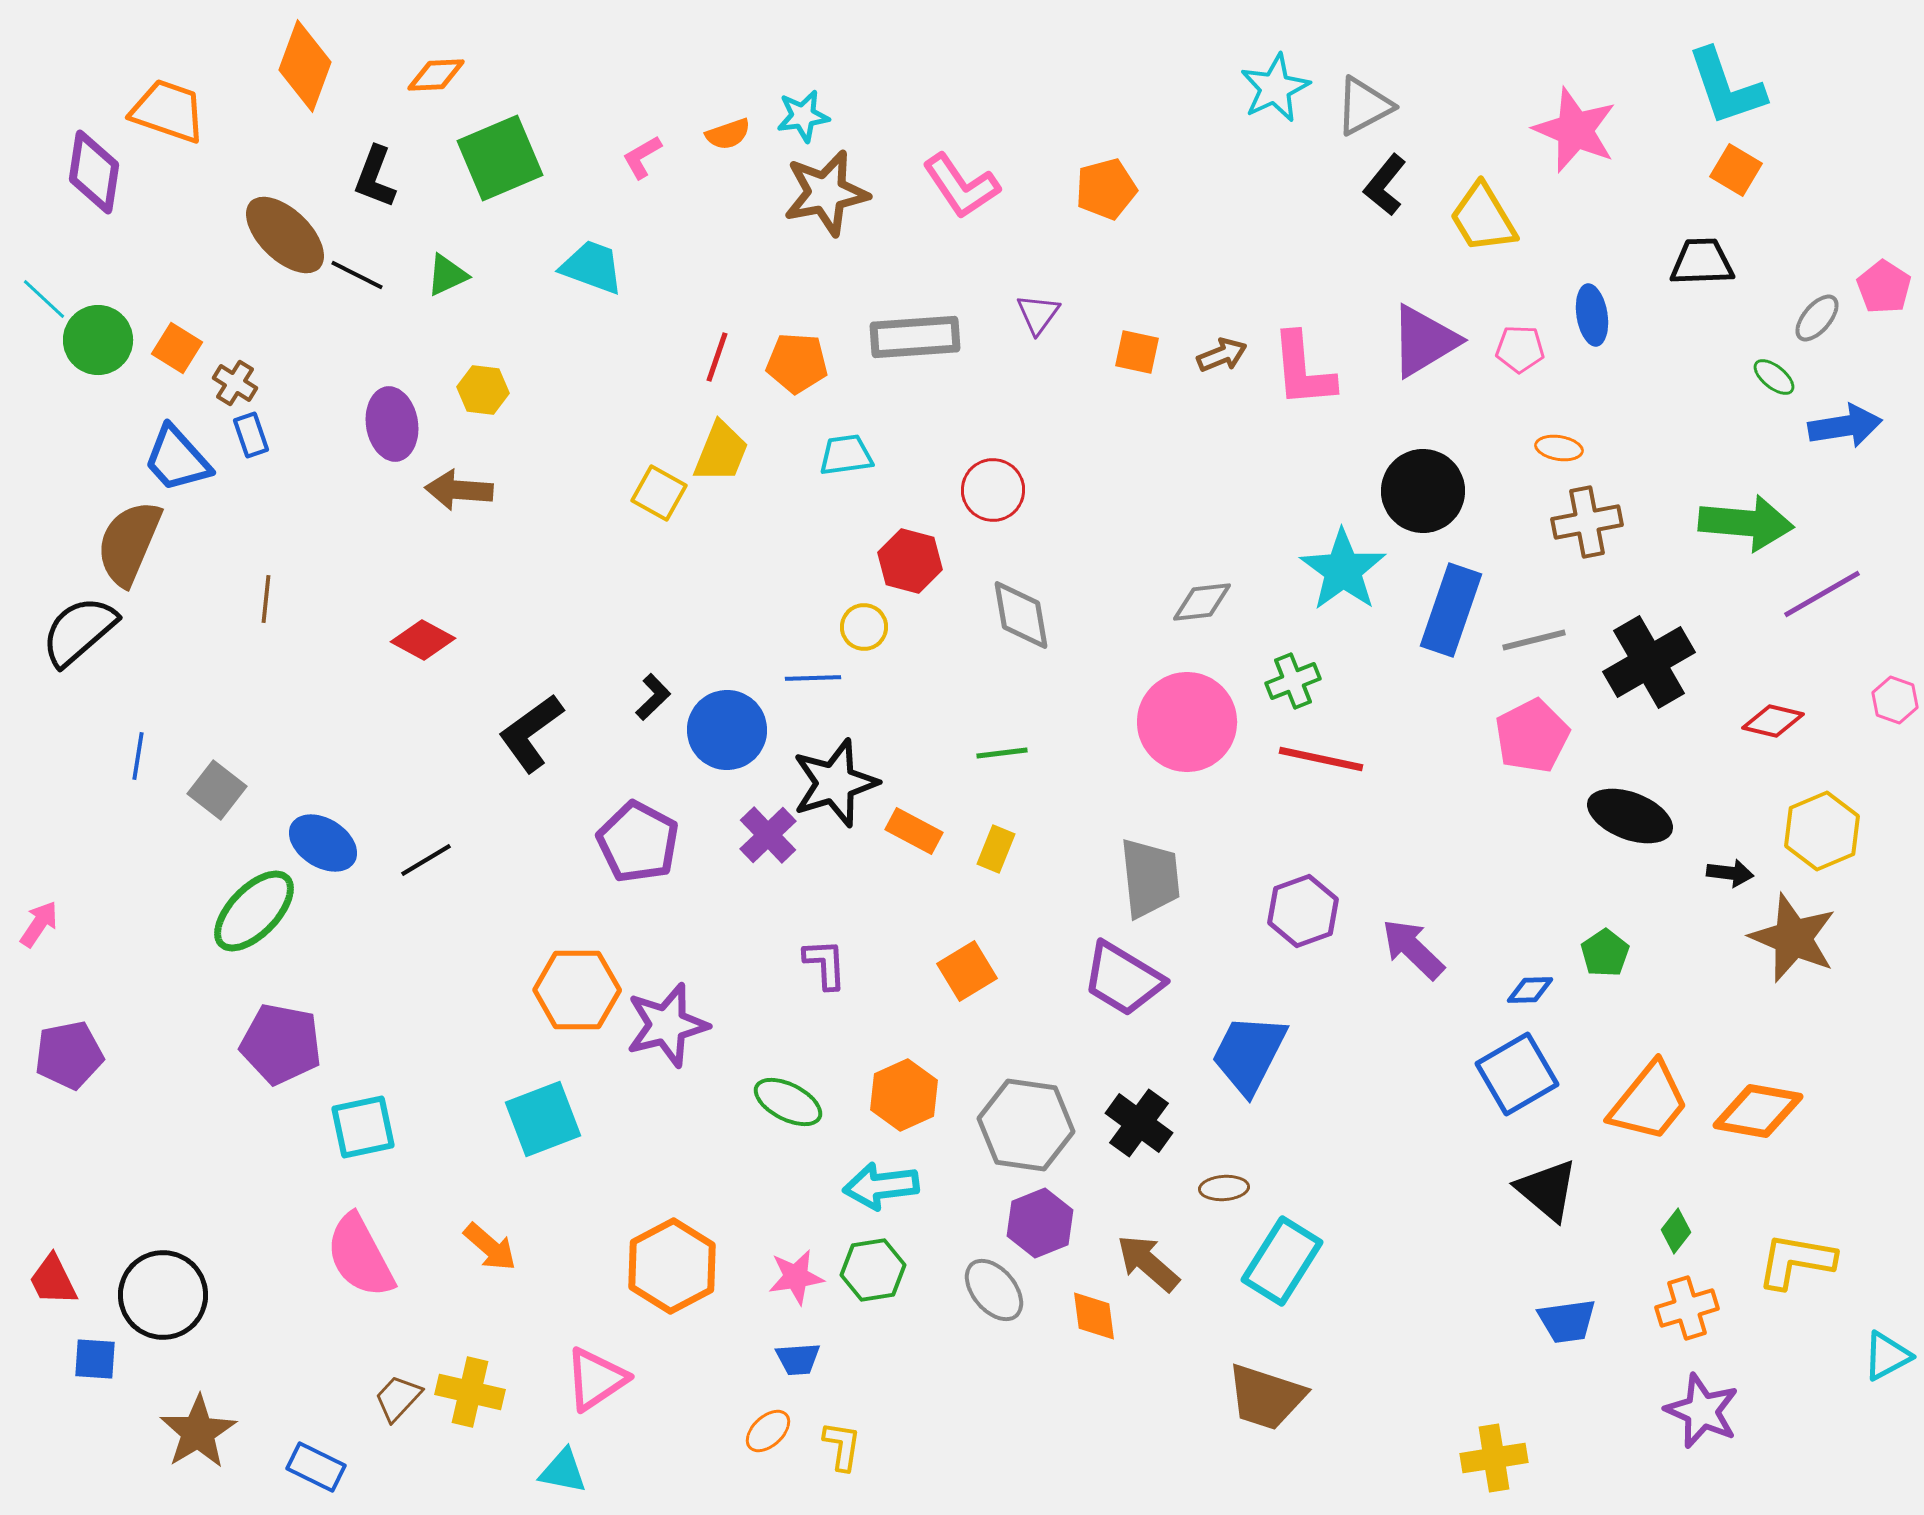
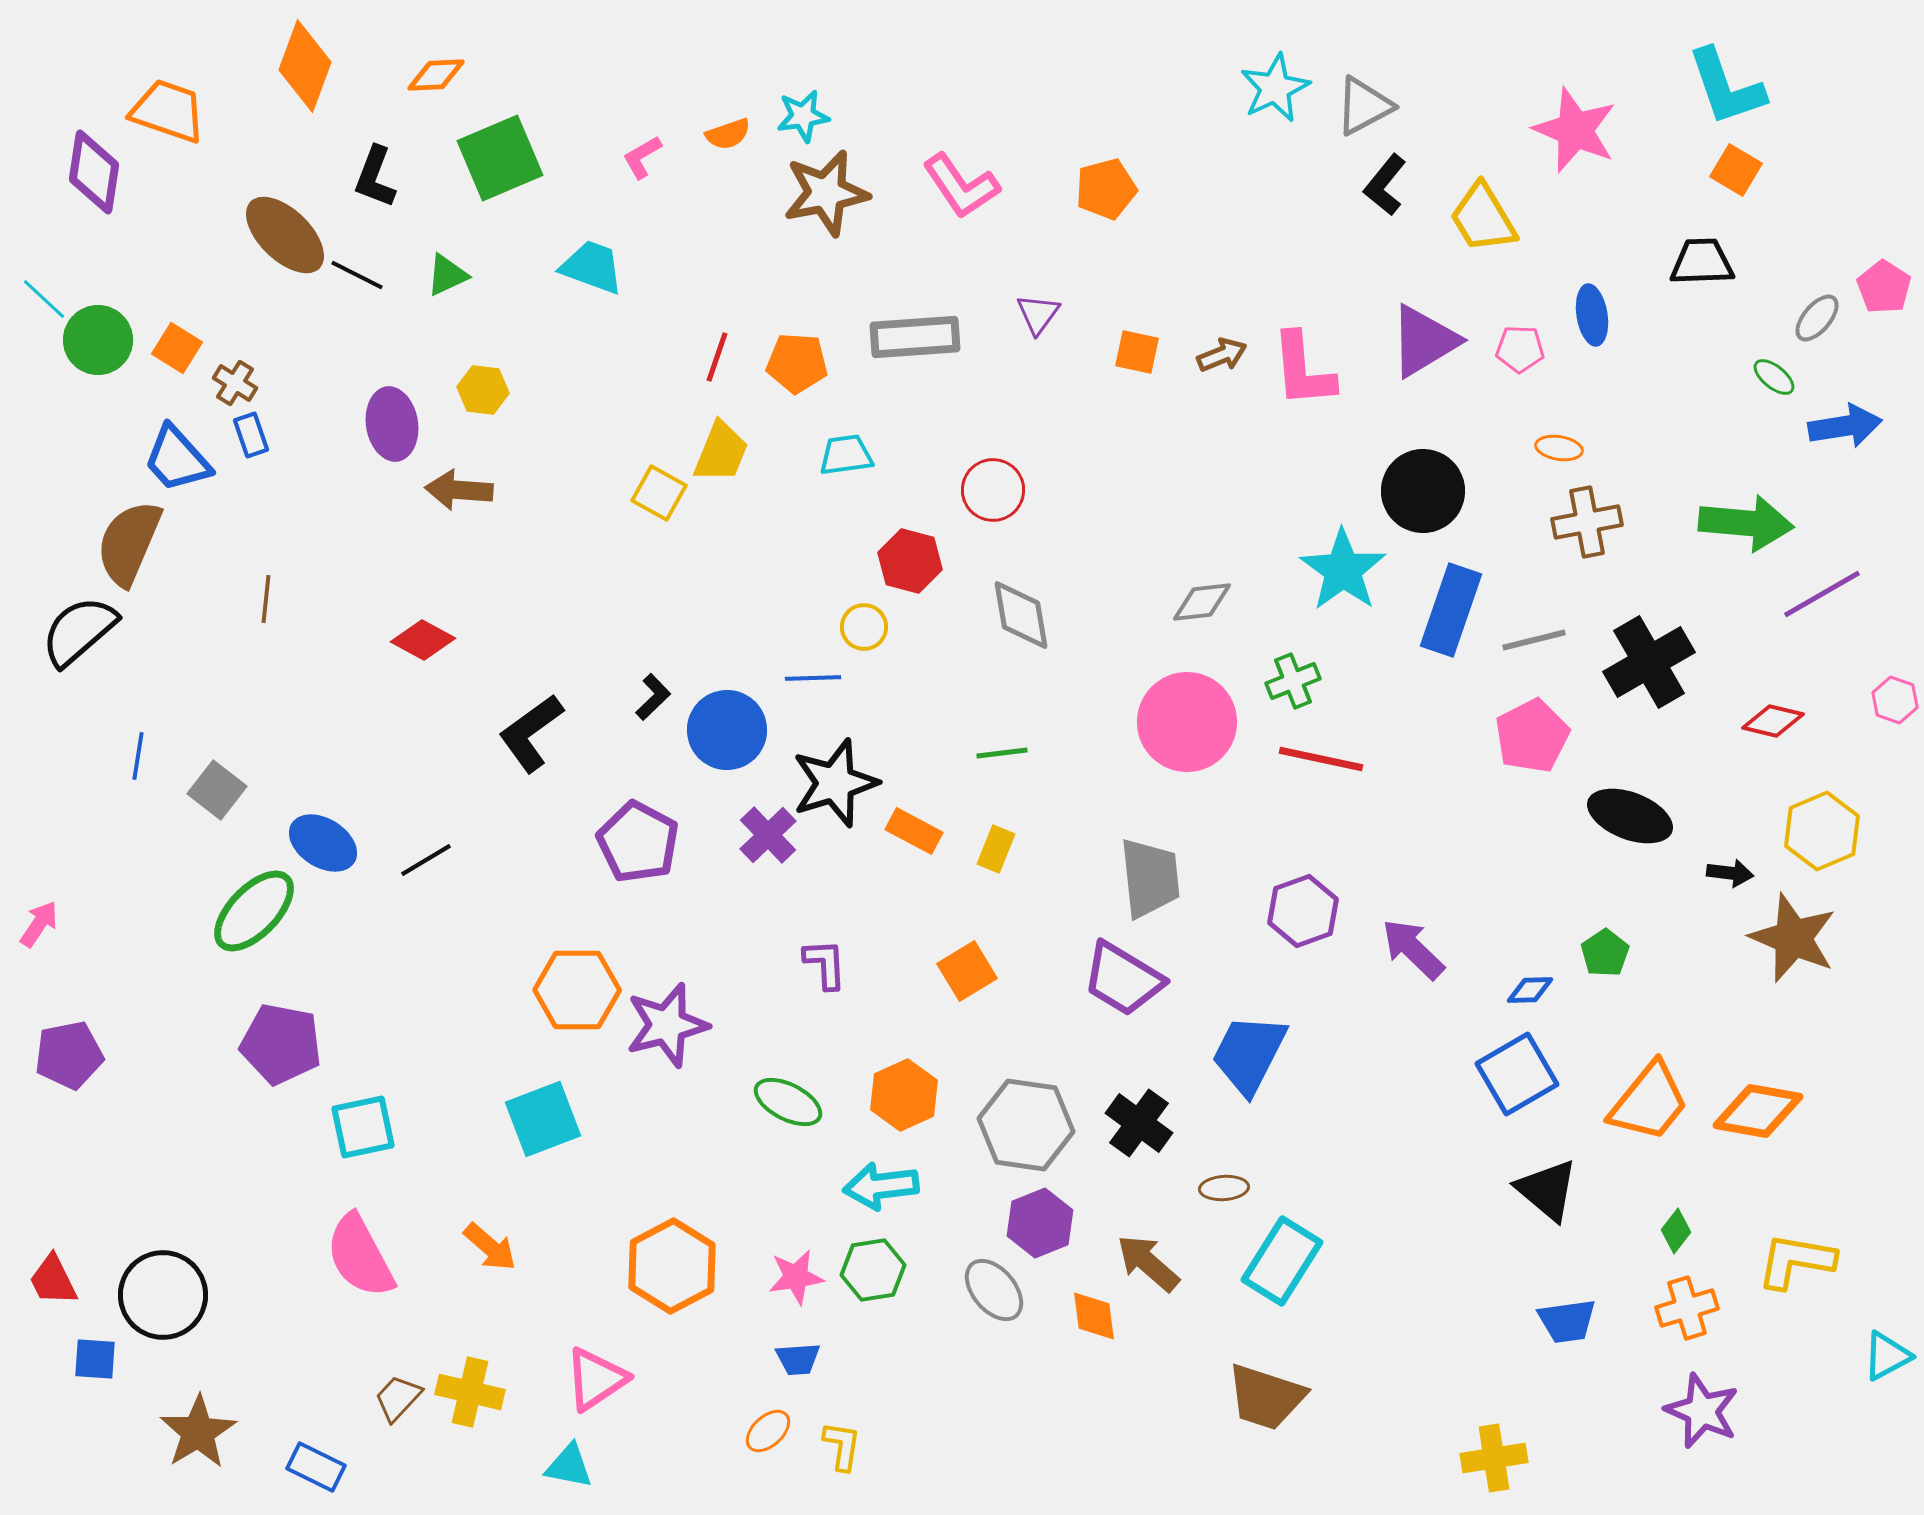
cyan triangle at (563, 1471): moved 6 px right, 5 px up
